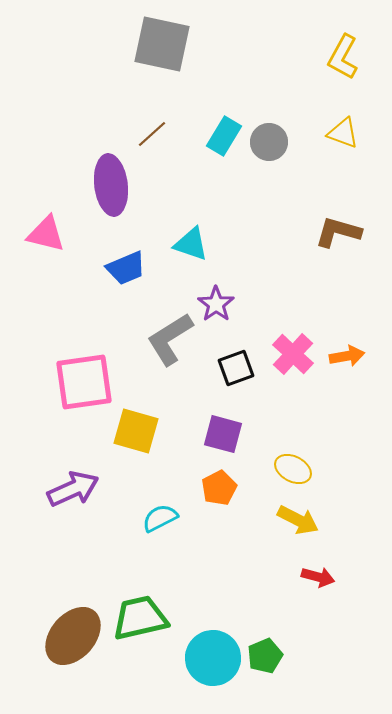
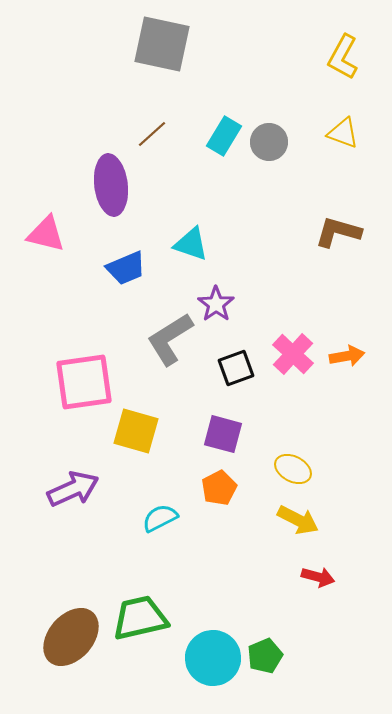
brown ellipse: moved 2 px left, 1 px down
